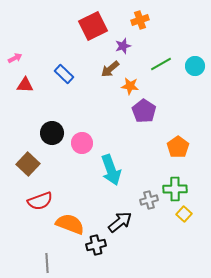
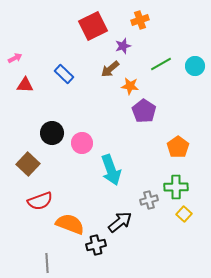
green cross: moved 1 px right, 2 px up
